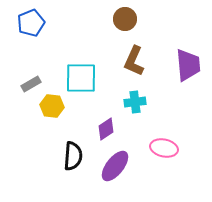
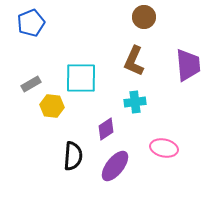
brown circle: moved 19 px right, 2 px up
